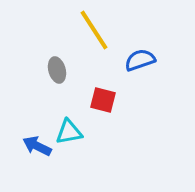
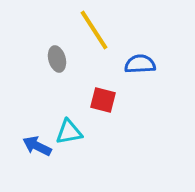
blue semicircle: moved 4 px down; rotated 16 degrees clockwise
gray ellipse: moved 11 px up
